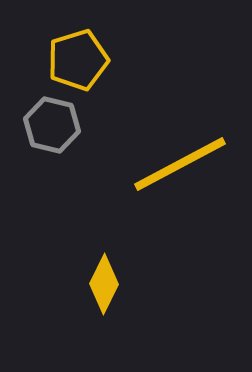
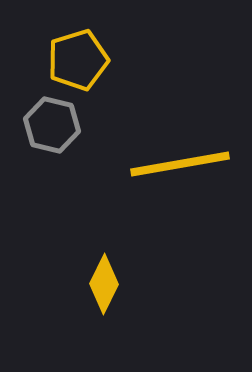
yellow line: rotated 18 degrees clockwise
